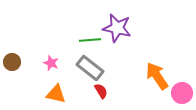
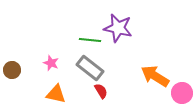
purple star: moved 1 px right
green line: rotated 10 degrees clockwise
brown circle: moved 8 px down
orange arrow: moved 2 px left; rotated 24 degrees counterclockwise
